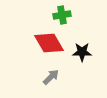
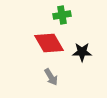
gray arrow: rotated 102 degrees clockwise
